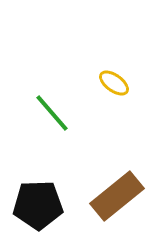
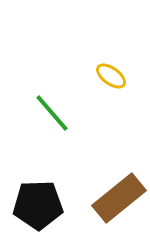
yellow ellipse: moved 3 px left, 7 px up
brown rectangle: moved 2 px right, 2 px down
